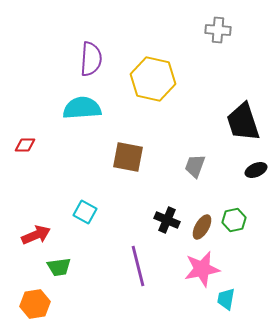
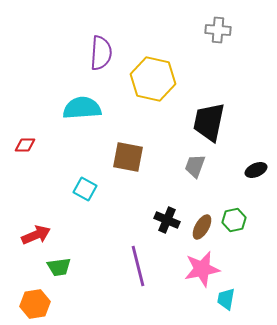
purple semicircle: moved 10 px right, 6 px up
black trapezoid: moved 34 px left; rotated 30 degrees clockwise
cyan square: moved 23 px up
